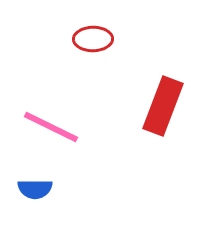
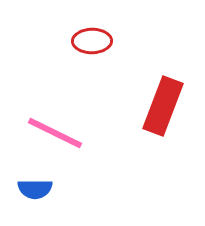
red ellipse: moved 1 px left, 2 px down
pink line: moved 4 px right, 6 px down
